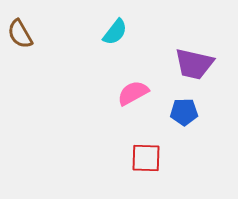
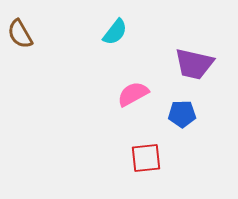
pink semicircle: moved 1 px down
blue pentagon: moved 2 px left, 2 px down
red square: rotated 8 degrees counterclockwise
